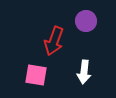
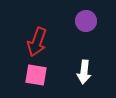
red arrow: moved 17 px left, 1 px down
